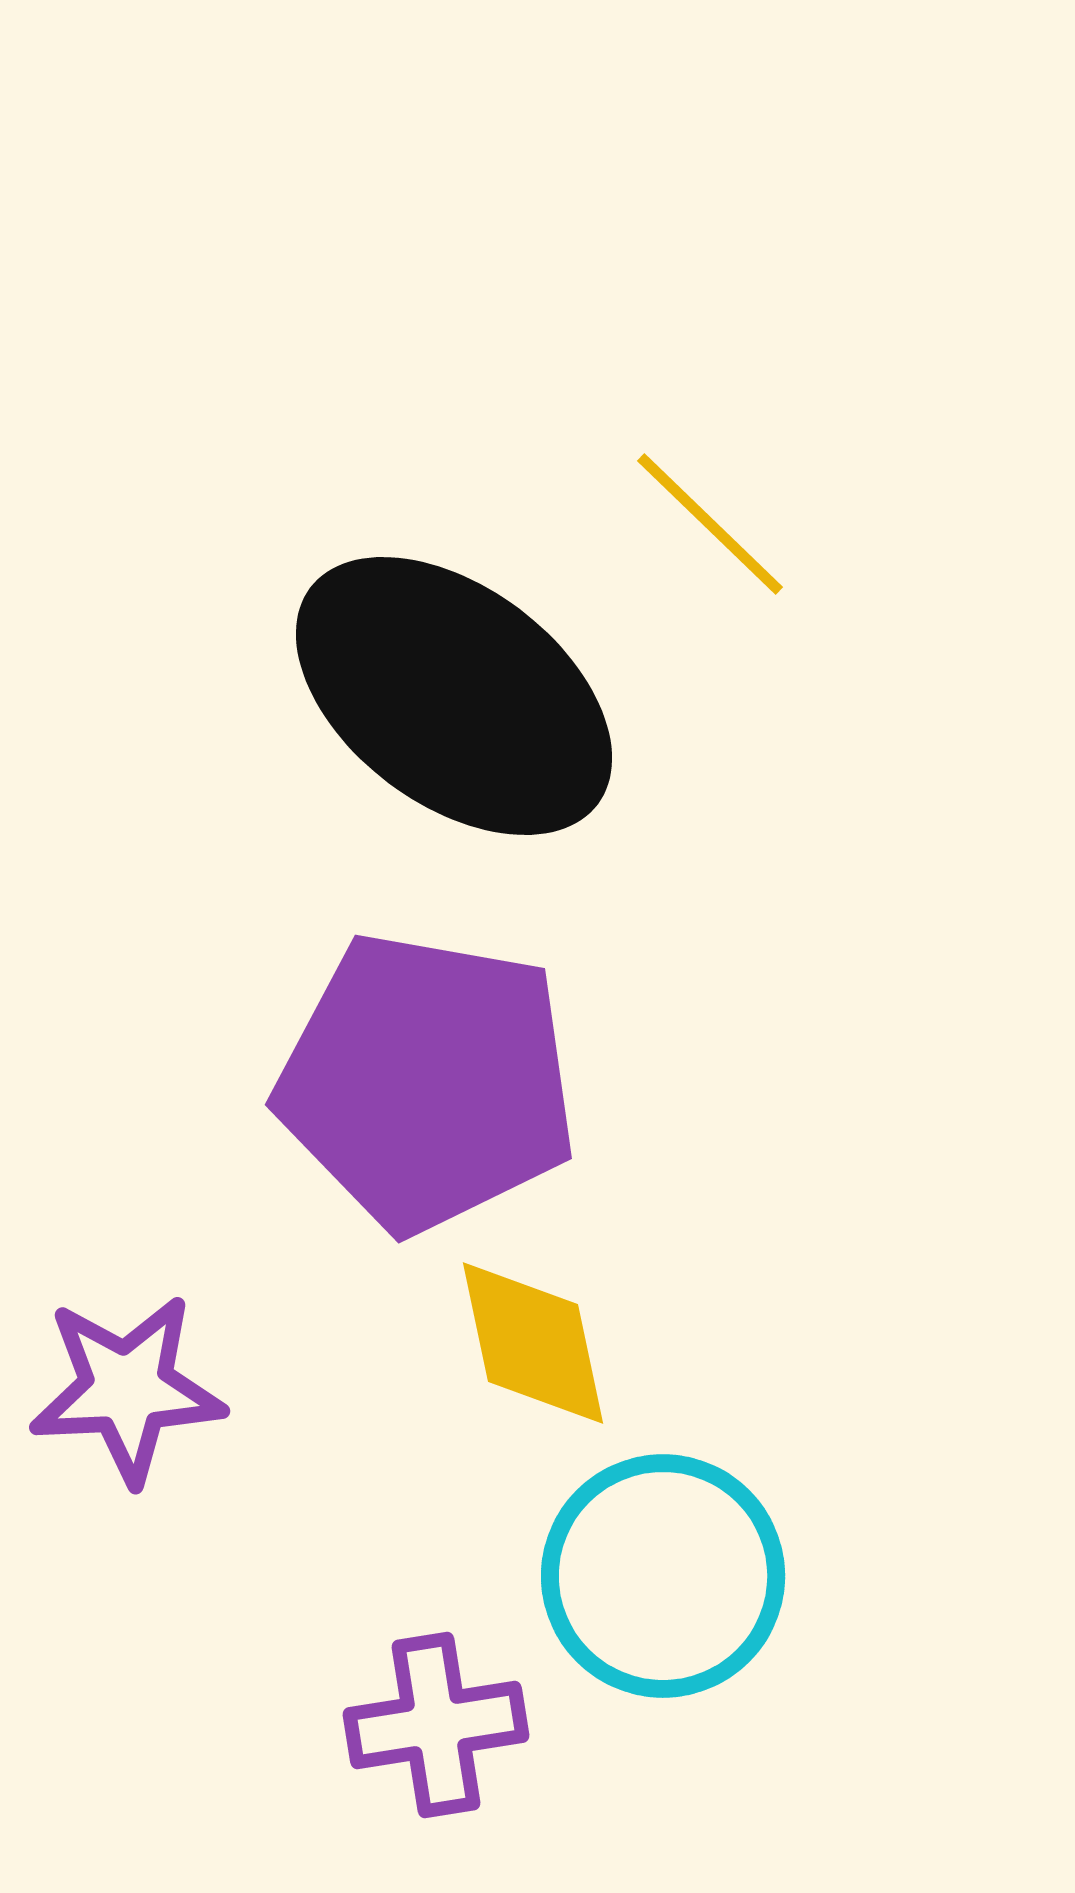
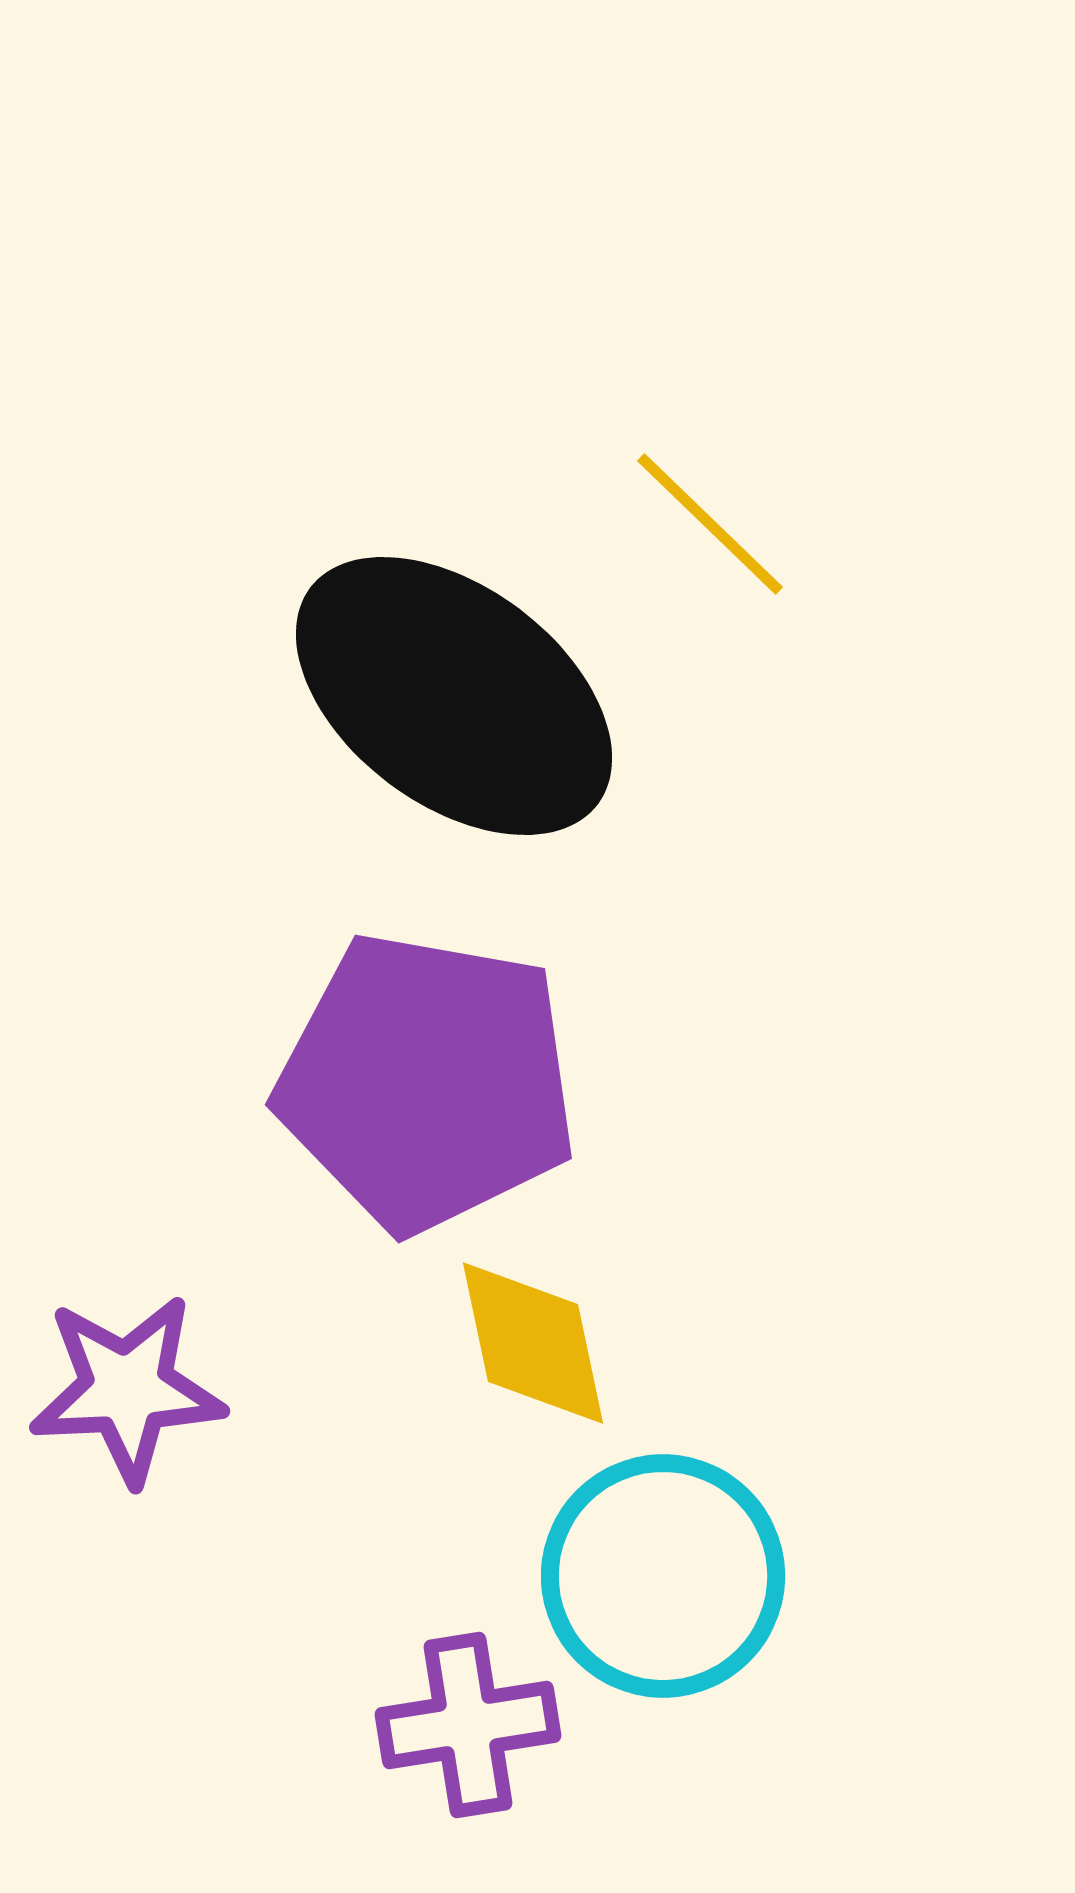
purple cross: moved 32 px right
